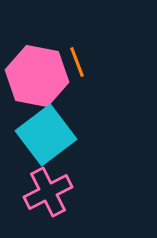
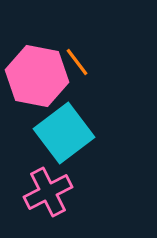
orange line: rotated 16 degrees counterclockwise
cyan square: moved 18 px right, 2 px up
